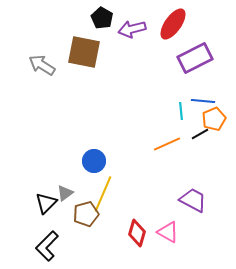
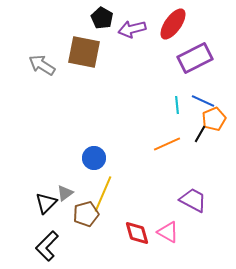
blue line: rotated 20 degrees clockwise
cyan line: moved 4 px left, 6 px up
black line: rotated 30 degrees counterclockwise
blue circle: moved 3 px up
red diamond: rotated 32 degrees counterclockwise
